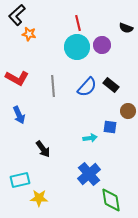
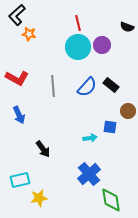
black semicircle: moved 1 px right, 1 px up
cyan circle: moved 1 px right
yellow star: rotated 12 degrees counterclockwise
